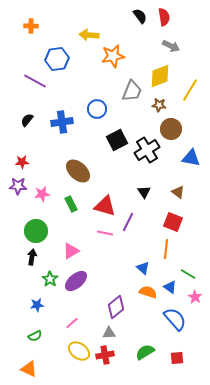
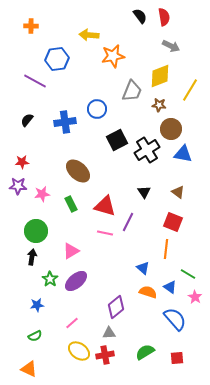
blue cross at (62, 122): moved 3 px right
blue triangle at (191, 158): moved 8 px left, 4 px up
